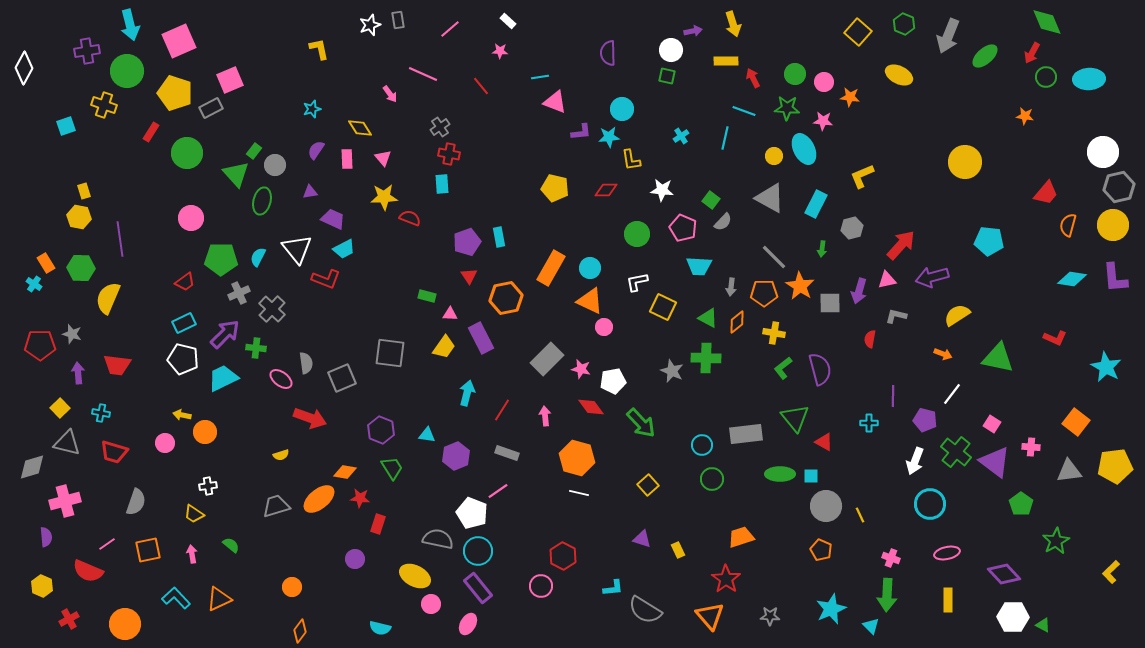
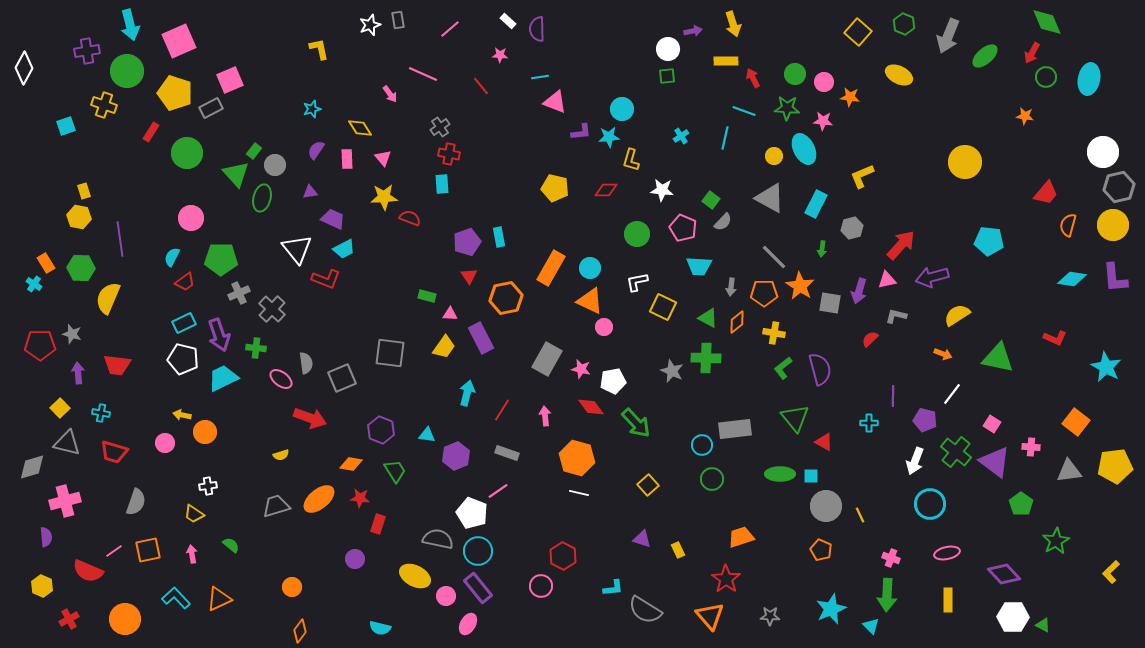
white circle at (671, 50): moved 3 px left, 1 px up
pink star at (500, 51): moved 4 px down
purple semicircle at (608, 53): moved 71 px left, 24 px up
green square at (667, 76): rotated 18 degrees counterclockwise
cyan ellipse at (1089, 79): rotated 76 degrees counterclockwise
yellow L-shape at (631, 160): rotated 25 degrees clockwise
green ellipse at (262, 201): moved 3 px up
cyan semicircle at (258, 257): moved 86 px left
gray square at (830, 303): rotated 10 degrees clockwise
purple arrow at (225, 334): moved 6 px left, 1 px down; rotated 116 degrees clockwise
red semicircle at (870, 339): rotated 36 degrees clockwise
gray rectangle at (547, 359): rotated 16 degrees counterclockwise
green arrow at (641, 423): moved 5 px left
gray rectangle at (746, 434): moved 11 px left, 5 px up
green trapezoid at (392, 468): moved 3 px right, 3 px down
orange diamond at (345, 472): moved 6 px right, 8 px up
pink line at (107, 544): moved 7 px right, 7 px down
pink circle at (431, 604): moved 15 px right, 8 px up
orange circle at (125, 624): moved 5 px up
